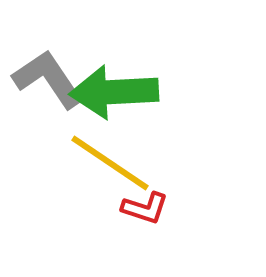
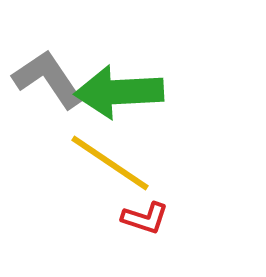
green arrow: moved 5 px right
red L-shape: moved 10 px down
